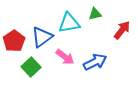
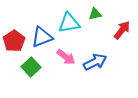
blue triangle: rotated 15 degrees clockwise
pink arrow: moved 1 px right
